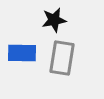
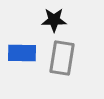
black star: rotated 10 degrees clockwise
